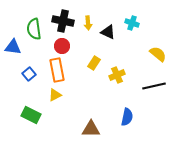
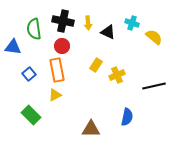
yellow semicircle: moved 4 px left, 17 px up
yellow rectangle: moved 2 px right, 2 px down
green rectangle: rotated 18 degrees clockwise
